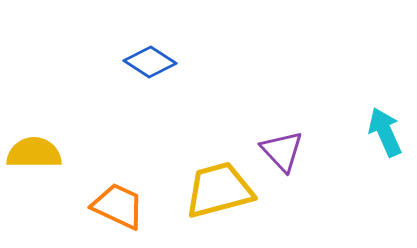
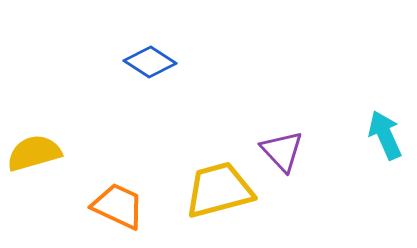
cyan arrow: moved 3 px down
yellow semicircle: rotated 16 degrees counterclockwise
